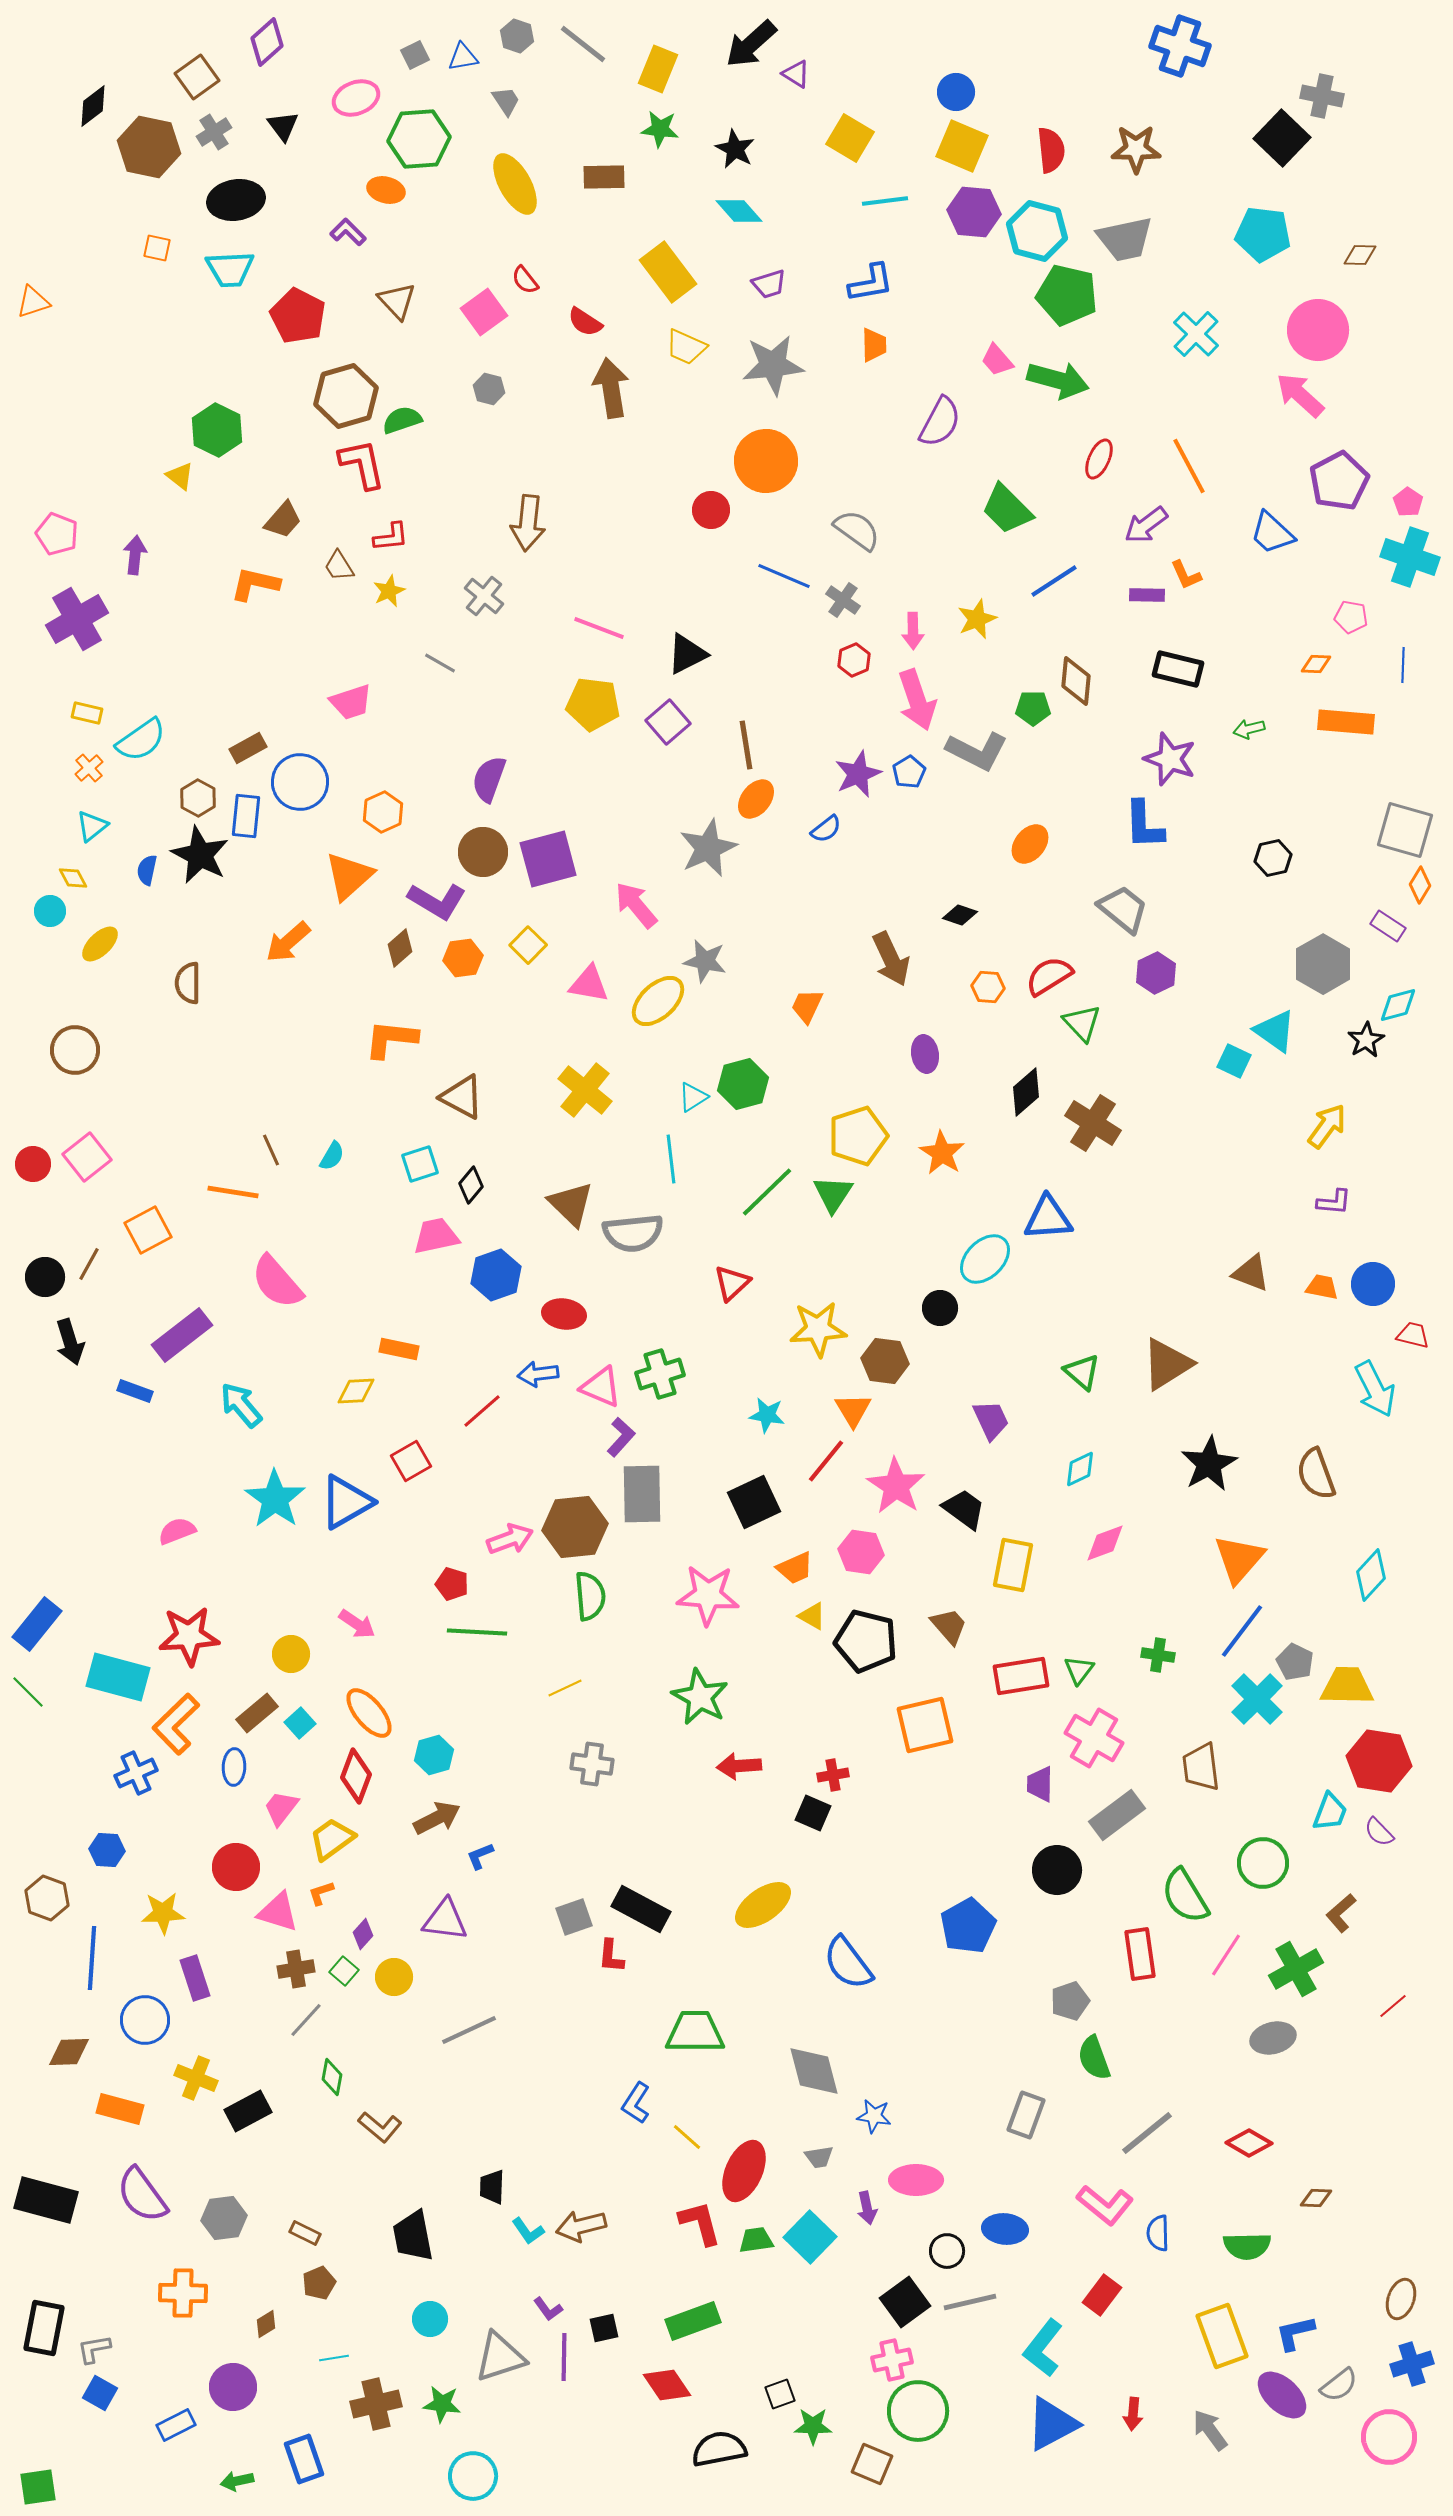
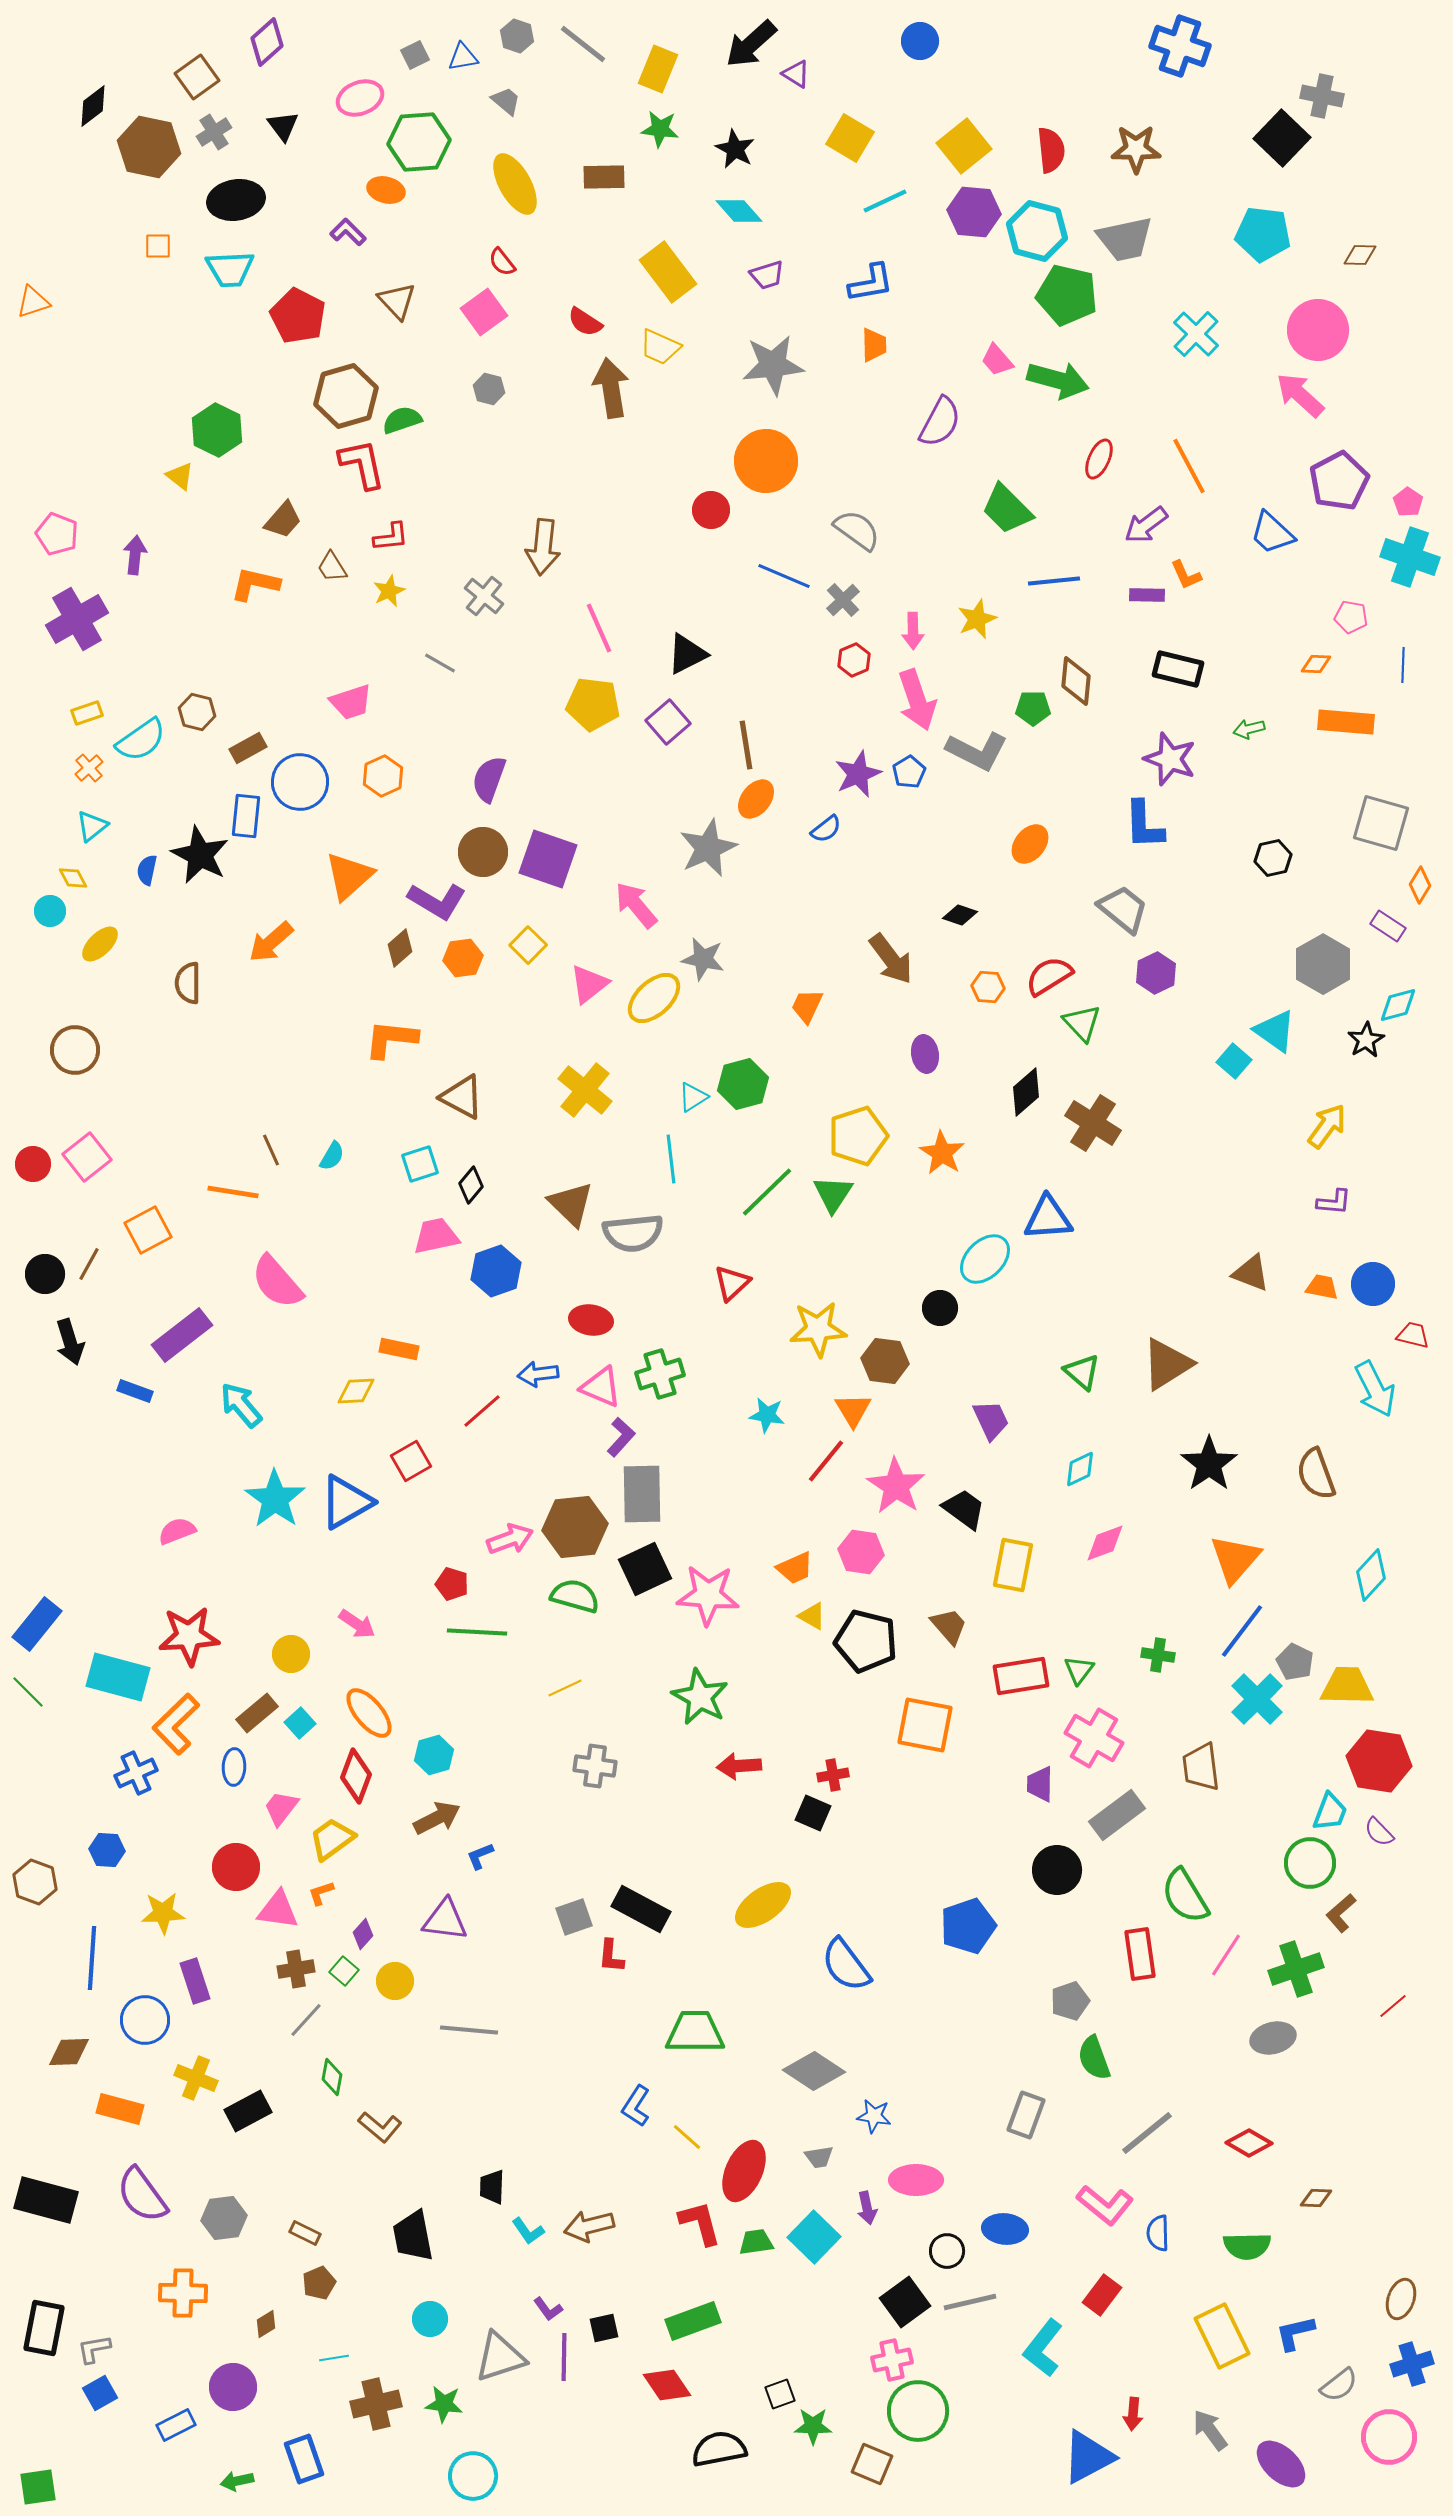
blue circle at (956, 92): moved 36 px left, 51 px up
pink ellipse at (356, 98): moved 4 px right
gray trapezoid at (506, 101): rotated 16 degrees counterclockwise
green hexagon at (419, 139): moved 3 px down
yellow square at (962, 146): moved 2 px right; rotated 28 degrees clockwise
cyan line at (885, 201): rotated 18 degrees counterclockwise
orange square at (157, 248): moved 1 px right, 2 px up; rotated 12 degrees counterclockwise
red semicircle at (525, 280): moved 23 px left, 18 px up
purple trapezoid at (769, 284): moved 2 px left, 9 px up
yellow trapezoid at (686, 347): moved 26 px left
brown arrow at (528, 523): moved 15 px right, 24 px down
brown trapezoid at (339, 566): moved 7 px left, 1 px down
blue line at (1054, 581): rotated 27 degrees clockwise
gray cross at (843, 600): rotated 12 degrees clockwise
pink line at (599, 628): rotated 45 degrees clockwise
yellow rectangle at (87, 713): rotated 32 degrees counterclockwise
brown hexagon at (198, 798): moved 1 px left, 86 px up; rotated 15 degrees counterclockwise
orange hexagon at (383, 812): moved 36 px up
gray square at (1405, 830): moved 24 px left, 7 px up
purple square at (548, 859): rotated 34 degrees clockwise
orange arrow at (288, 942): moved 17 px left
brown arrow at (891, 959): rotated 12 degrees counterclockwise
gray star at (705, 961): moved 2 px left, 2 px up
pink triangle at (589, 984): rotated 48 degrees counterclockwise
yellow ellipse at (658, 1001): moved 4 px left, 3 px up
cyan square at (1234, 1061): rotated 16 degrees clockwise
blue hexagon at (496, 1275): moved 4 px up
black circle at (45, 1277): moved 3 px up
red ellipse at (564, 1314): moved 27 px right, 6 px down
black star at (1209, 1464): rotated 6 degrees counterclockwise
black square at (754, 1502): moved 109 px left, 67 px down
orange triangle at (1239, 1559): moved 4 px left
green semicircle at (590, 1596): moved 15 px left; rotated 69 degrees counterclockwise
orange square at (925, 1725): rotated 24 degrees clockwise
gray cross at (592, 1764): moved 3 px right, 2 px down
green circle at (1263, 1863): moved 47 px right
brown hexagon at (47, 1898): moved 12 px left, 16 px up
pink triangle at (278, 1912): moved 2 px up; rotated 9 degrees counterclockwise
blue pentagon at (968, 1926): rotated 10 degrees clockwise
blue semicircle at (848, 1963): moved 2 px left, 2 px down
green cross at (1296, 1969): rotated 10 degrees clockwise
yellow circle at (394, 1977): moved 1 px right, 4 px down
purple rectangle at (195, 1978): moved 3 px down
gray line at (469, 2030): rotated 30 degrees clockwise
gray diamond at (814, 2071): rotated 42 degrees counterclockwise
blue L-shape at (636, 2103): moved 3 px down
brown arrow at (581, 2226): moved 8 px right
cyan square at (810, 2237): moved 4 px right
green trapezoid at (756, 2240): moved 2 px down
yellow rectangle at (1222, 2336): rotated 6 degrees counterclockwise
blue square at (100, 2393): rotated 32 degrees clockwise
purple ellipse at (1282, 2395): moved 1 px left, 69 px down
green star at (442, 2404): moved 2 px right
blue triangle at (1052, 2424): moved 36 px right, 33 px down
